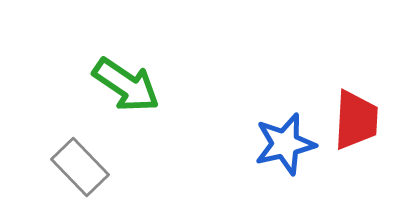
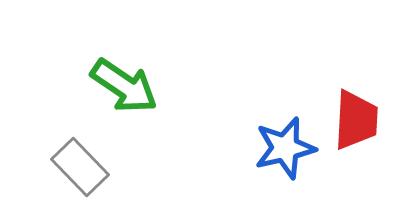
green arrow: moved 2 px left, 1 px down
blue star: moved 4 px down
